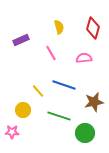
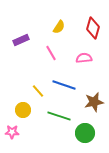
yellow semicircle: rotated 48 degrees clockwise
